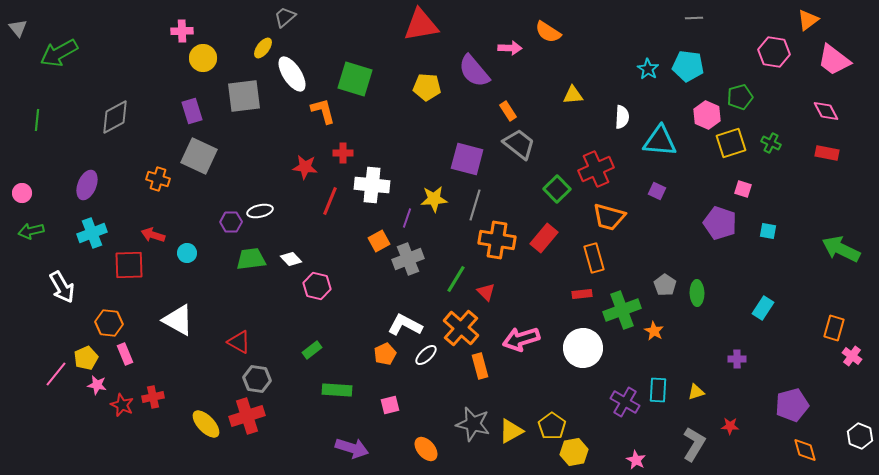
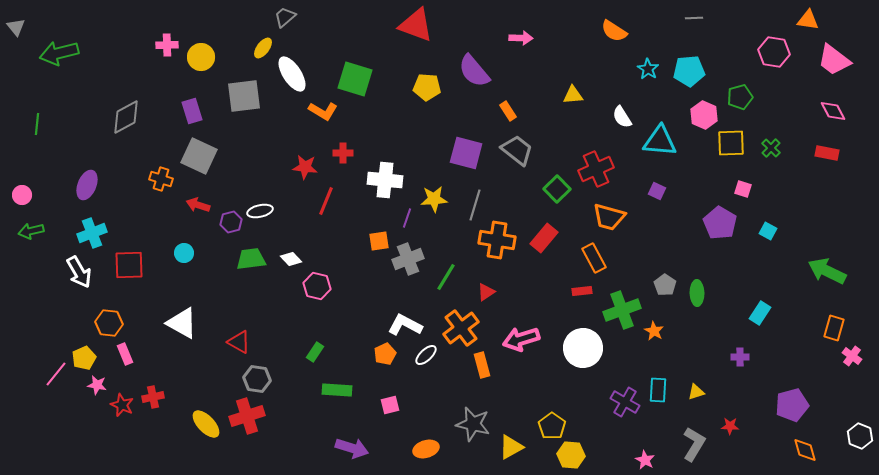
orange triangle at (808, 20): rotated 45 degrees clockwise
red triangle at (421, 25): moved 5 px left; rotated 30 degrees clockwise
gray triangle at (18, 28): moved 2 px left, 1 px up
pink cross at (182, 31): moved 15 px left, 14 px down
orange semicircle at (548, 32): moved 66 px right, 1 px up
pink arrow at (510, 48): moved 11 px right, 10 px up
green arrow at (59, 53): rotated 15 degrees clockwise
yellow circle at (203, 58): moved 2 px left, 1 px up
cyan pentagon at (688, 66): moved 1 px right, 5 px down; rotated 12 degrees counterclockwise
orange L-shape at (323, 111): rotated 136 degrees clockwise
pink diamond at (826, 111): moved 7 px right
pink hexagon at (707, 115): moved 3 px left
gray diamond at (115, 117): moved 11 px right
white semicircle at (622, 117): rotated 145 degrees clockwise
green line at (37, 120): moved 4 px down
yellow square at (731, 143): rotated 16 degrees clockwise
green cross at (771, 143): moved 5 px down; rotated 18 degrees clockwise
gray trapezoid at (519, 144): moved 2 px left, 6 px down
purple square at (467, 159): moved 1 px left, 6 px up
orange cross at (158, 179): moved 3 px right
white cross at (372, 185): moved 13 px right, 5 px up
pink circle at (22, 193): moved 2 px down
red line at (330, 201): moved 4 px left
purple hexagon at (231, 222): rotated 15 degrees counterclockwise
purple pentagon at (720, 223): rotated 12 degrees clockwise
cyan square at (768, 231): rotated 18 degrees clockwise
red arrow at (153, 235): moved 45 px right, 30 px up
orange square at (379, 241): rotated 20 degrees clockwise
green arrow at (841, 249): moved 14 px left, 22 px down
cyan circle at (187, 253): moved 3 px left
orange rectangle at (594, 258): rotated 12 degrees counterclockwise
green line at (456, 279): moved 10 px left, 2 px up
white arrow at (62, 287): moved 17 px right, 15 px up
red triangle at (486, 292): rotated 42 degrees clockwise
red rectangle at (582, 294): moved 3 px up
cyan rectangle at (763, 308): moved 3 px left, 5 px down
white triangle at (178, 320): moved 4 px right, 3 px down
orange cross at (461, 328): rotated 12 degrees clockwise
green rectangle at (312, 350): moved 3 px right, 2 px down; rotated 18 degrees counterclockwise
yellow pentagon at (86, 358): moved 2 px left
purple cross at (737, 359): moved 3 px right, 2 px up
orange rectangle at (480, 366): moved 2 px right, 1 px up
yellow triangle at (511, 431): moved 16 px down
orange ellipse at (426, 449): rotated 65 degrees counterclockwise
yellow hexagon at (574, 452): moved 3 px left, 3 px down; rotated 16 degrees clockwise
pink star at (636, 460): moved 9 px right
